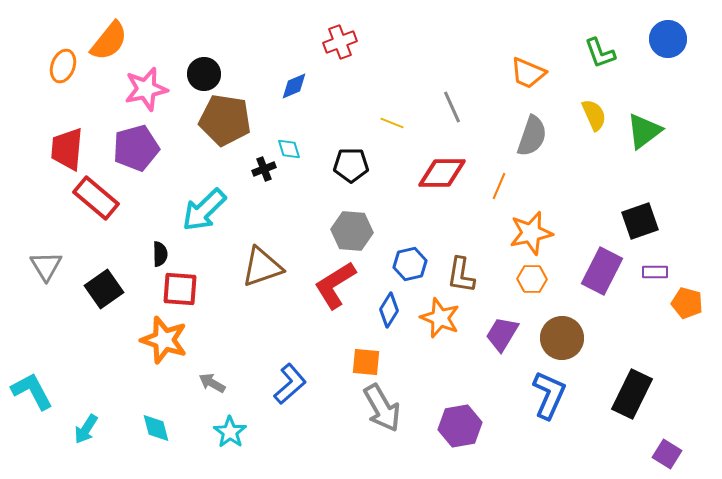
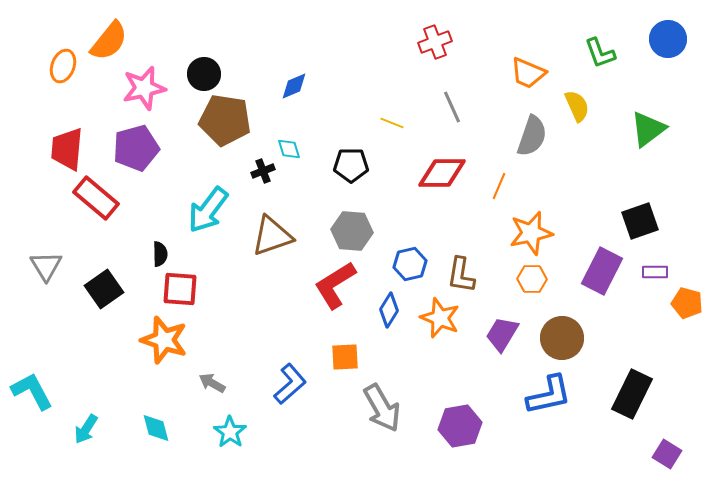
red cross at (340, 42): moved 95 px right
pink star at (146, 89): moved 2 px left, 1 px up
yellow semicircle at (594, 115): moved 17 px left, 9 px up
green triangle at (644, 131): moved 4 px right, 2 px up
black cross at (264, 169): moved 1 px left, 2 px down
cyan arrow at (204, 210): moved 4 px right; rotated 9 degrees counterclockwise
brown triangle at (262, 267): moved 10 px right, 31 px up
orange square at (366, 362): moved 21 px left, 5 px up; rotated 8 degrees counterclockwise
blue L-shape at (549, 395): rotated 54 degrees clockwise
